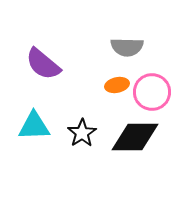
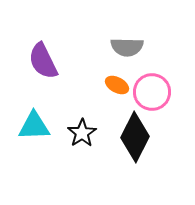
purple semicircle: moved 3 px up; rotated 24 degrees clockwise
orange ellipse: rotated 40 degrees clockwise
black diamond: rotated 63 degrees counterclockwise
